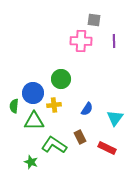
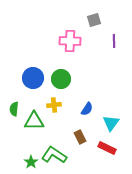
gray square: rotated 24 degrees counterclockwise
pink cross: moved 11 px left
blue circle: moved 15 px up
green semicircle: moved 3 px down
cyan triangle: moved 4 px left, 5 px down
green L-shape: moved 10 px down
green star: rotated 16 degrees clockwise
